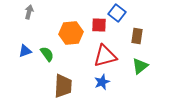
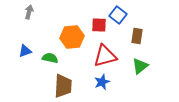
blue square: moved 1 px right, 2 px down
orange hexagon: moved 1 px right, 4 px down
green semicircle: moved 3 px right, 4 px down; rotated 42 degrees counterclockwise
